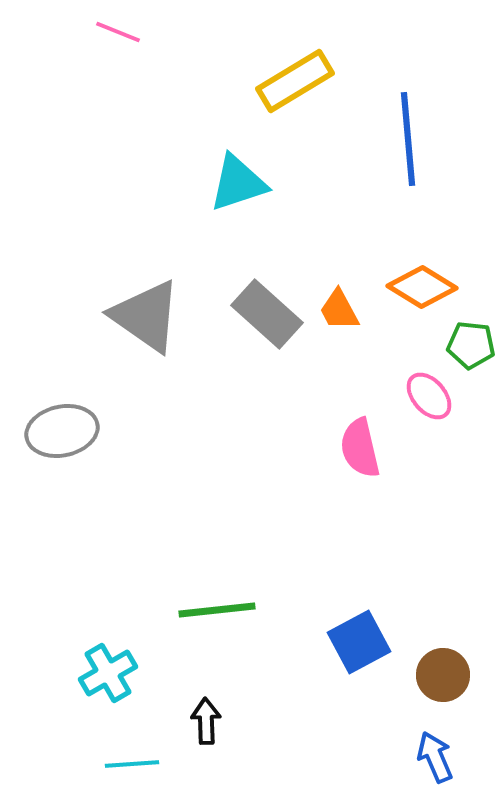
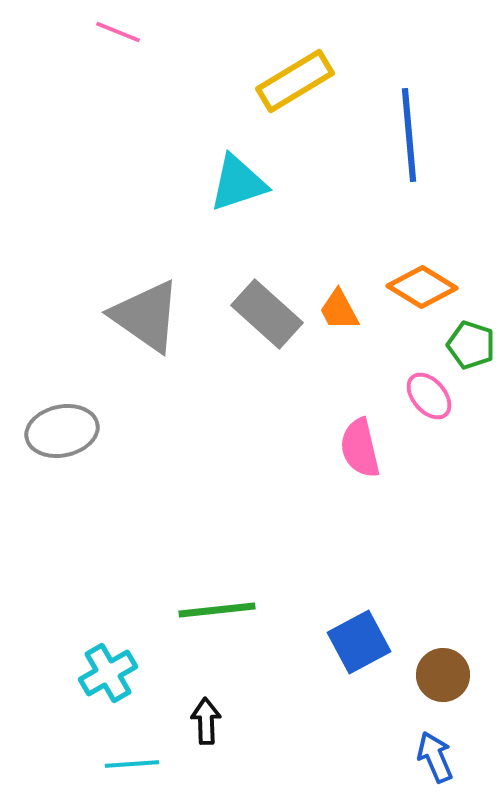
blue line: moved 1 px right, 4 px up
green pentagon: rotated 12 degrees clockwise
